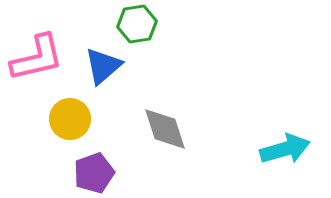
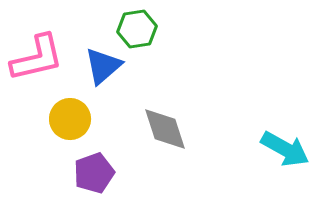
green hexagon: moved 5 px down
cyan arrow: rotated 45 degrees clockwise
